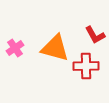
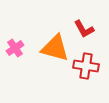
red L-shape: moved 11 px left, 6 px up
red cross: rotated 10 degrees clockwise
